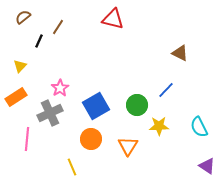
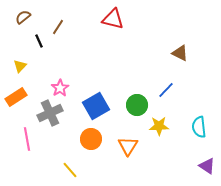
black line: rotated 48 degrees counterclockwise
cyan semicircle: rotated 20 degrees clockwise
pink line: rotated 15 degrees counterclockwise
yellow line: moved 2 px left, 3 px down; rotated 18 degrees counterclockwise
